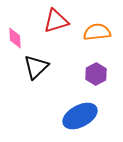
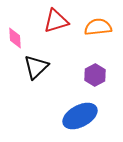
orange semicircle: moved 1 px right, 5 px up
purple hexagon: moved 1 px left, 1 px down
